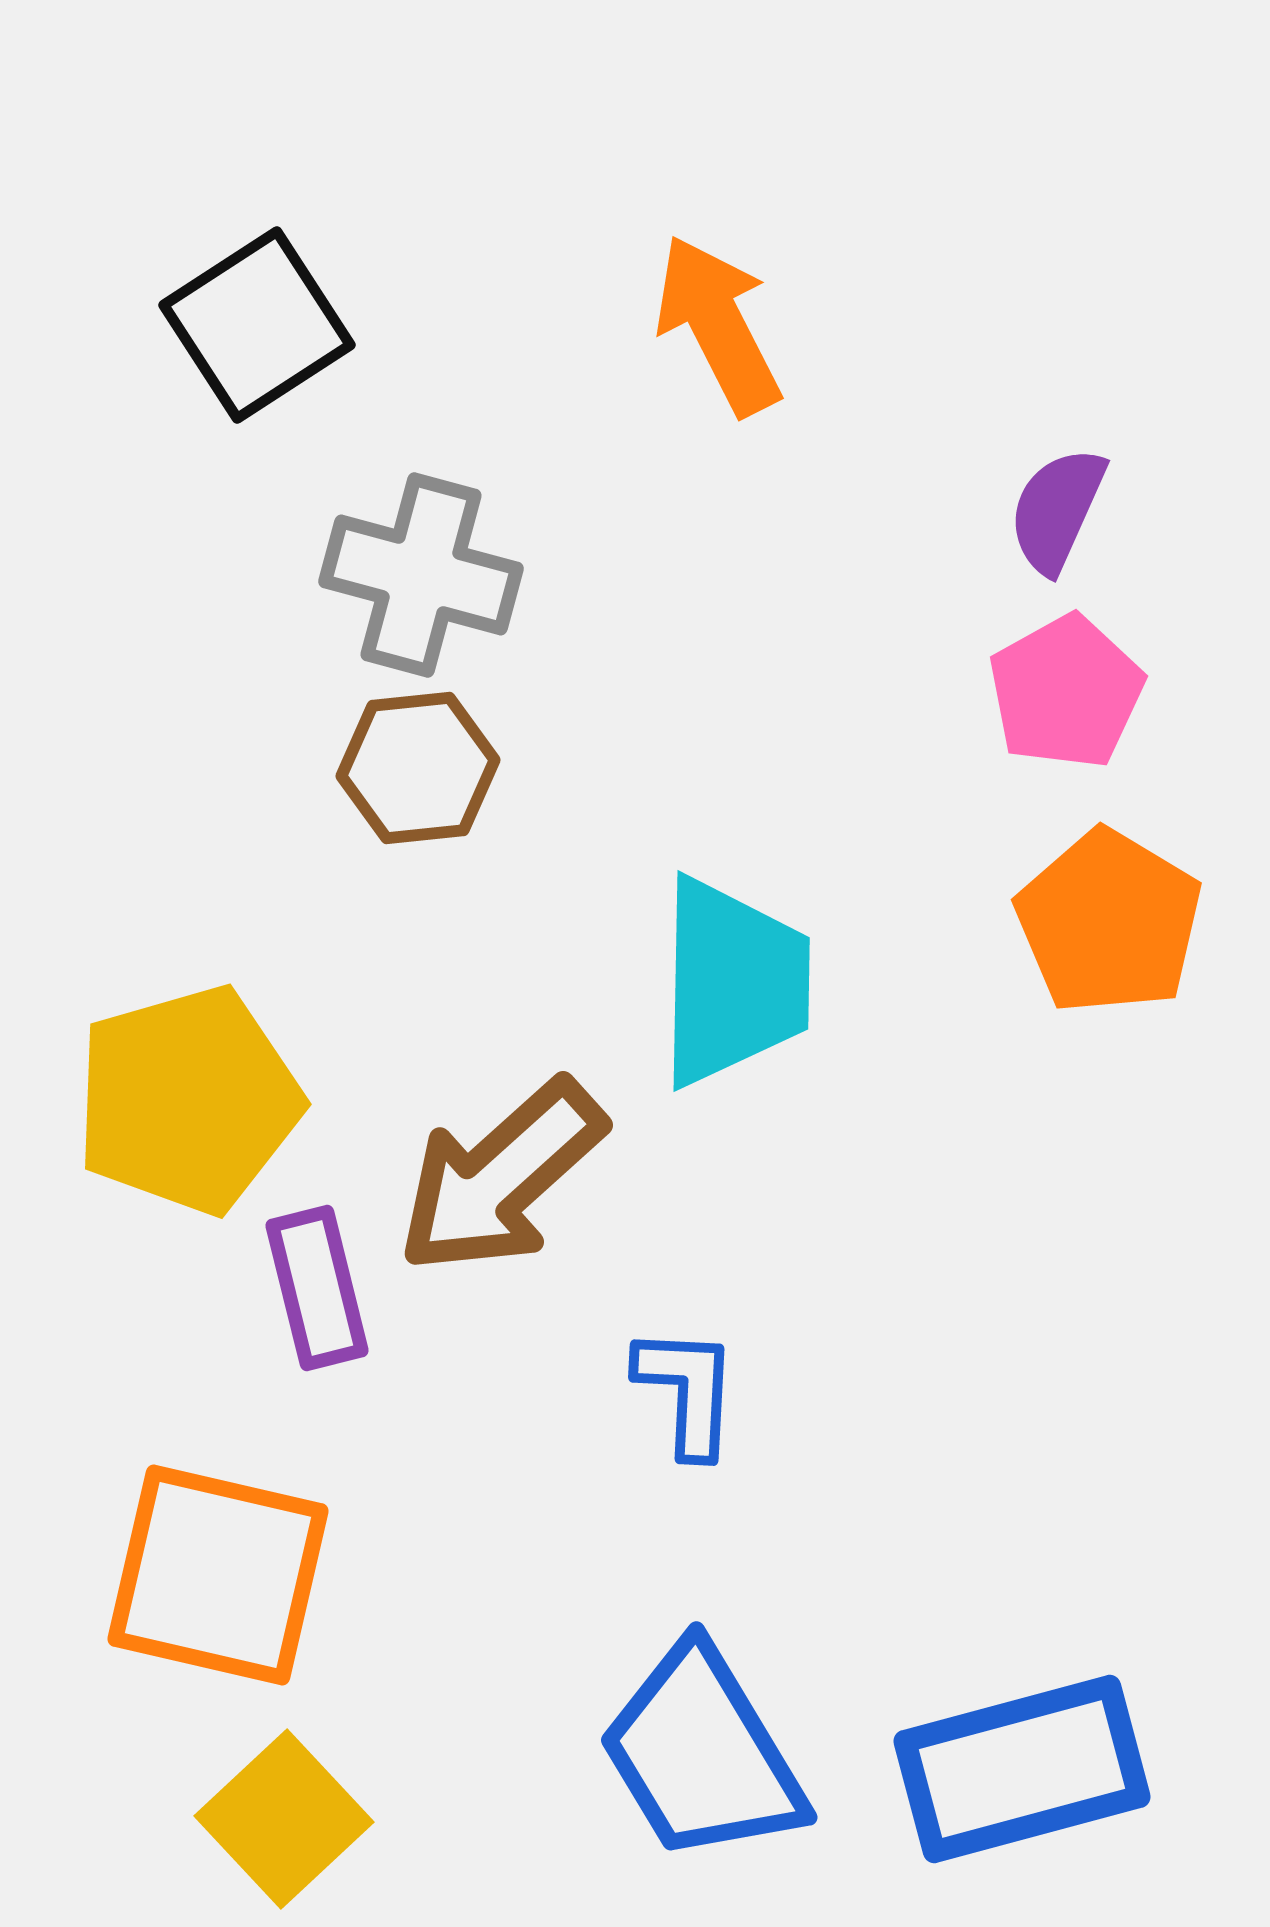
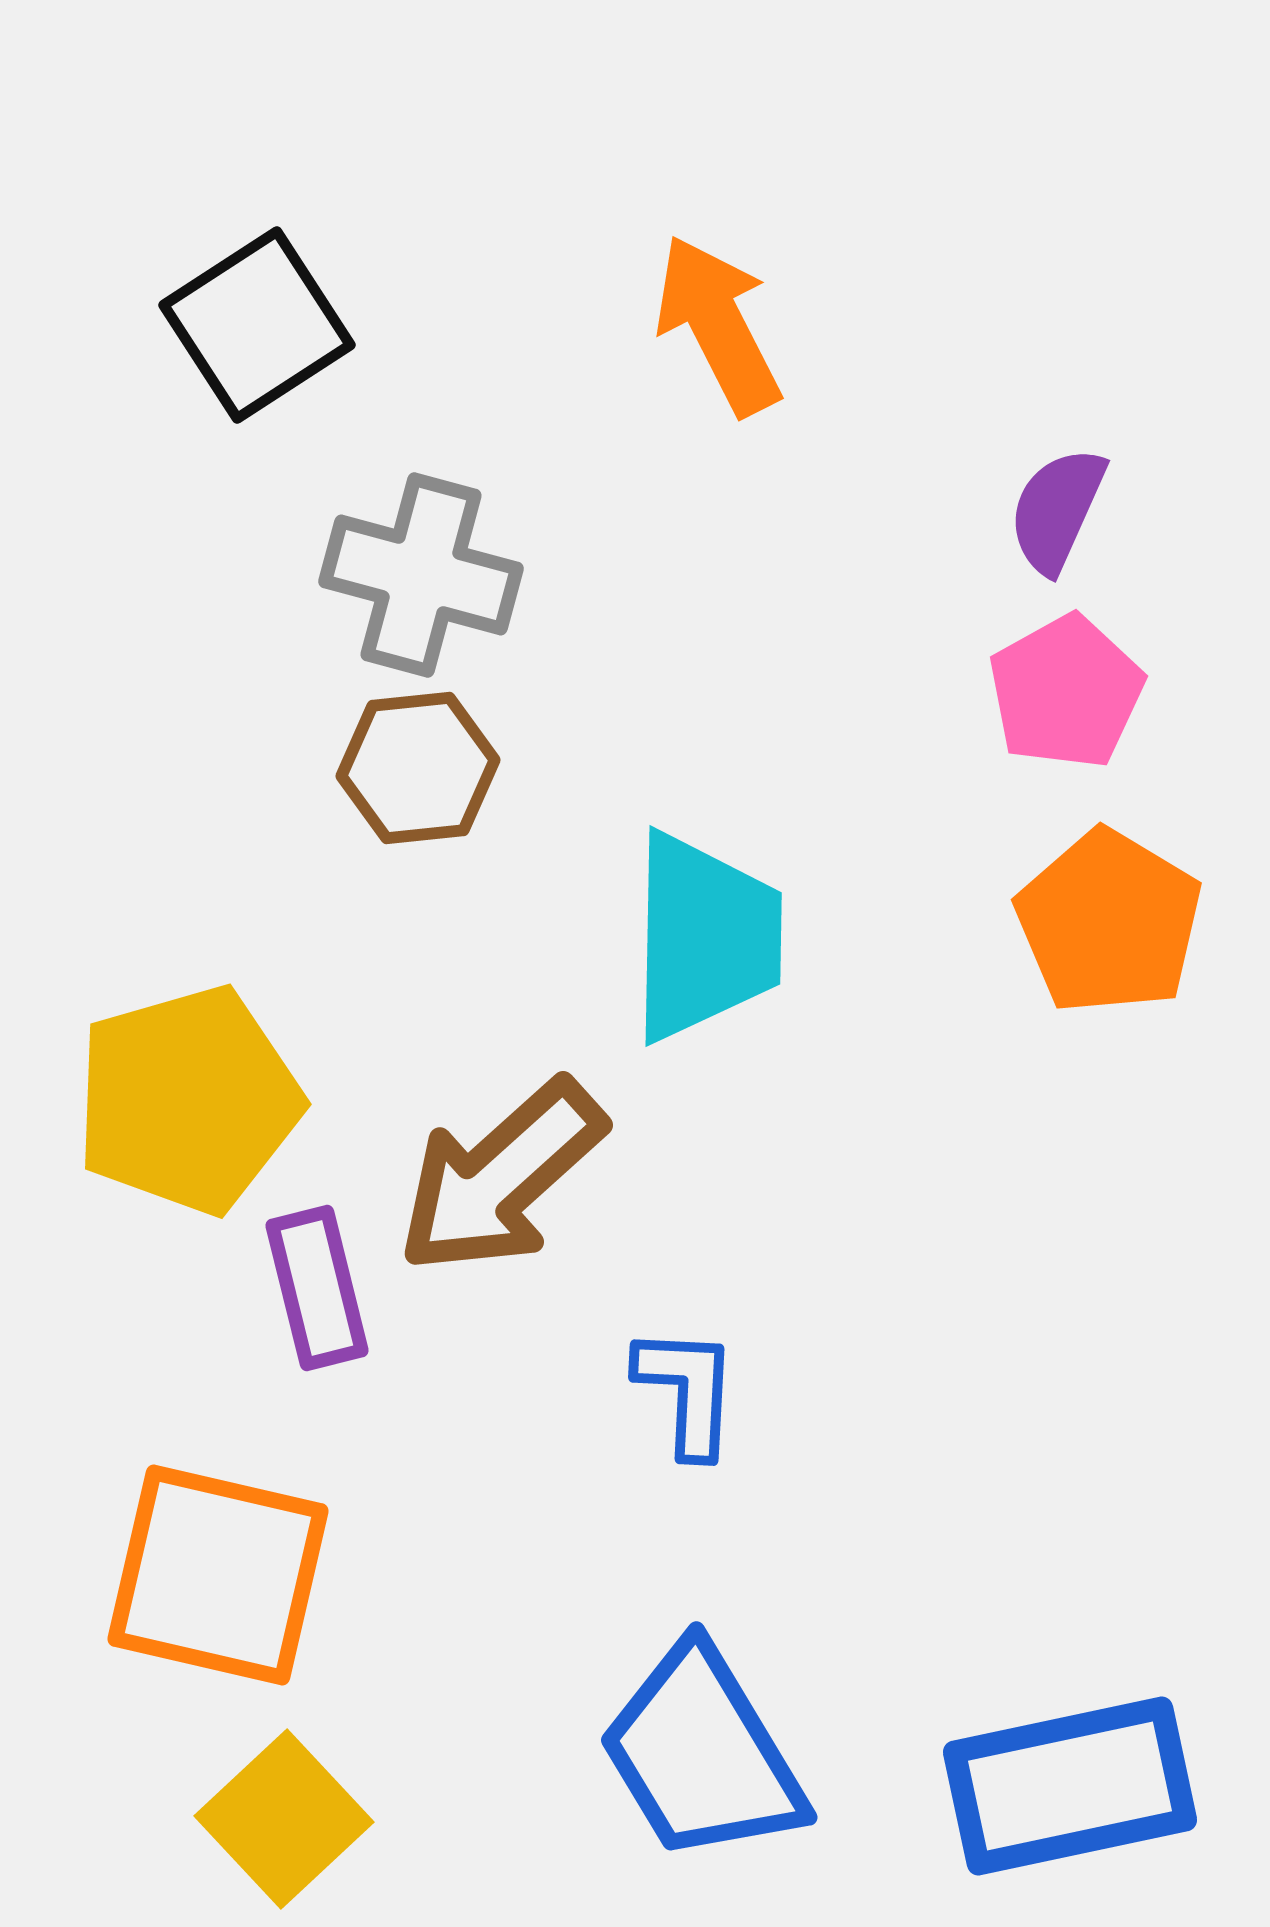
cyan trapezoid: moved 28 px left, 45 px up
blue rectangle: moved 48 px right, 17 px down; rotated 3 degrees clockwise
